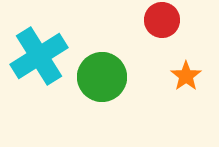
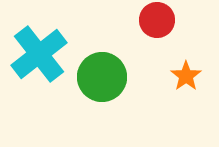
red circle: moved 5 px left
cyan cross: moved 2 px up; rotated 6 degrees counterclockwise
